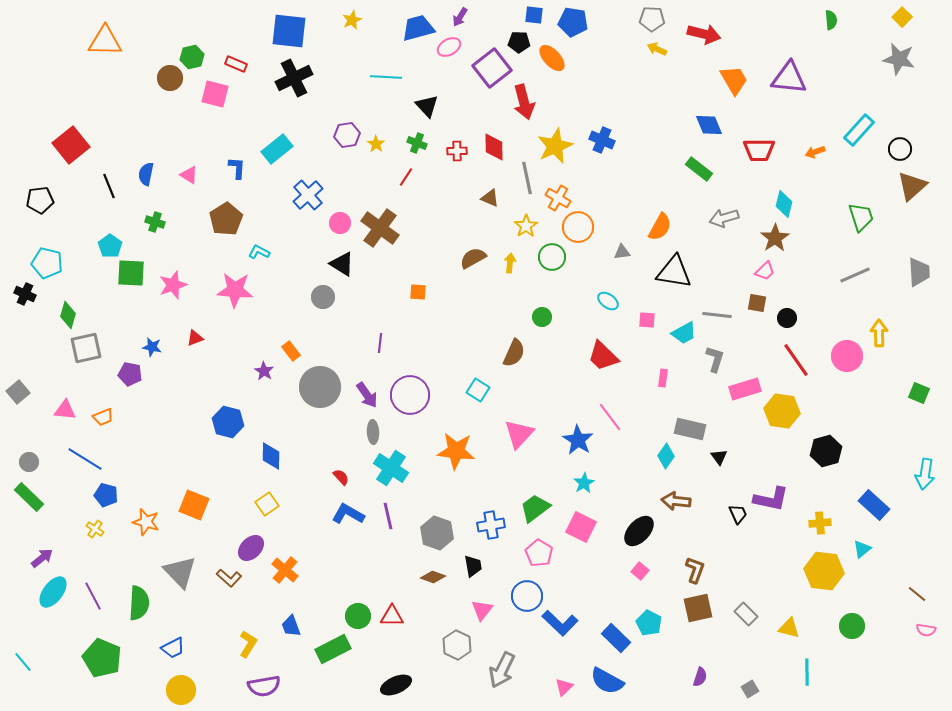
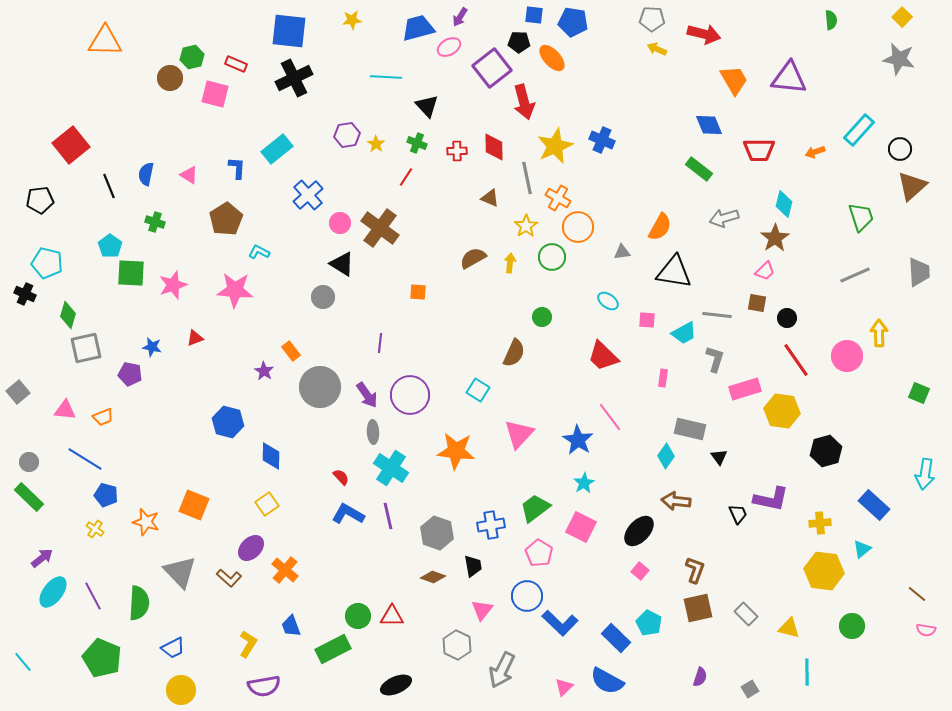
yellow star at (352, 20): rotated 18 degrees clockwise
